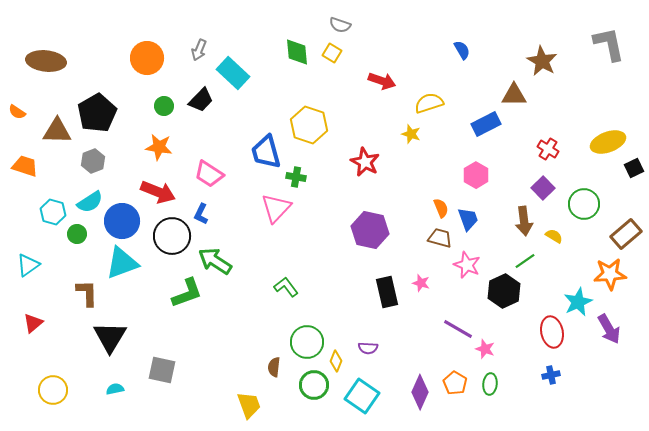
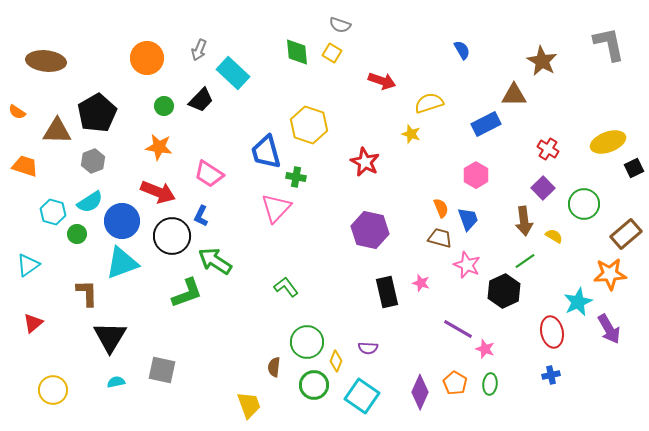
blue L-shape at (201, 214): moved 2 px down
cyan semicircle at (115, 389): moved 1 px right, 7 px up
